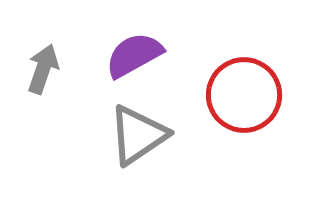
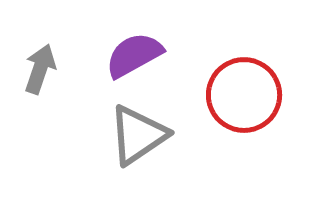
gray arrow: moved 3 px left
